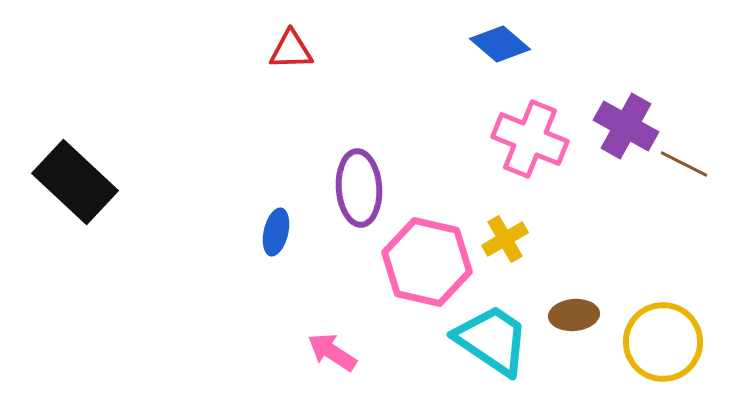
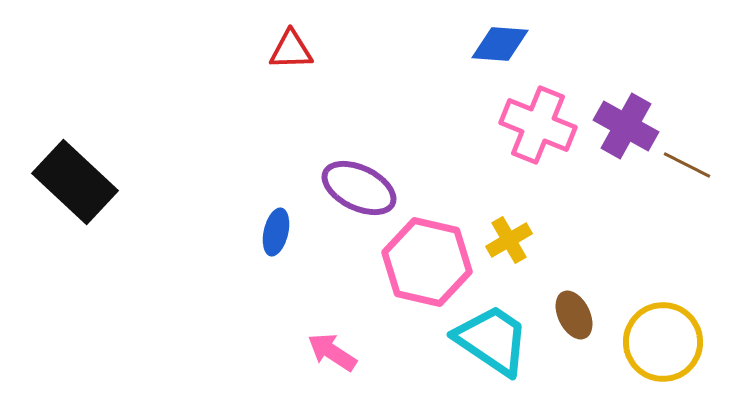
blue diamond: rotated 36 degrees counterclockwise
pink cross: moved 8 px right, 14 px up
brown line: moved 3 px right, 1 px down
purple ellipse: rotated 60 degrees counterclockwise
yellow cross: moved 4 px right, 1 px down
brown ellipse: rotated 69 degrees clockwise
